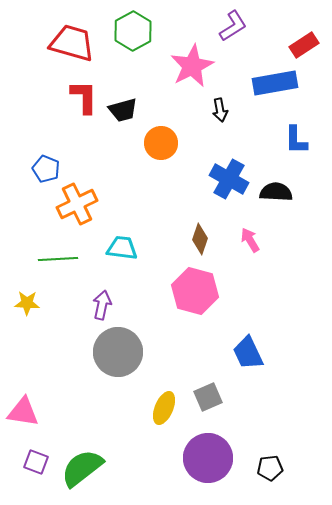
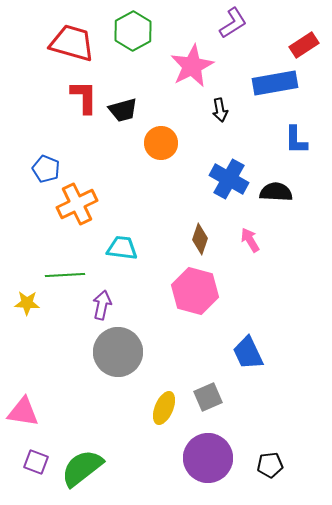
purple L-shape: moved 3 px up
green line: moved 7 px right, 16 px down
black pentagon: moved 3 px up
